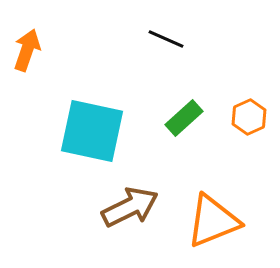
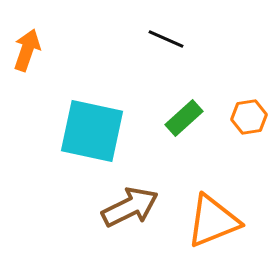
orange hexagon: rotated 16 degrees clockwise
